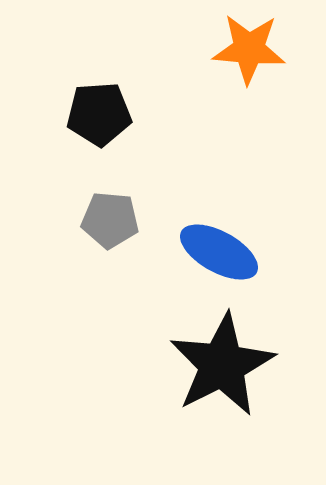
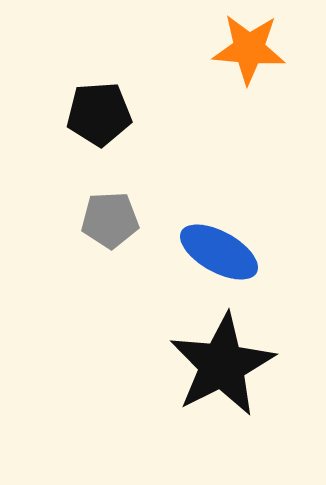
gray pentagon: rotated 8 degrees counterclockwise
